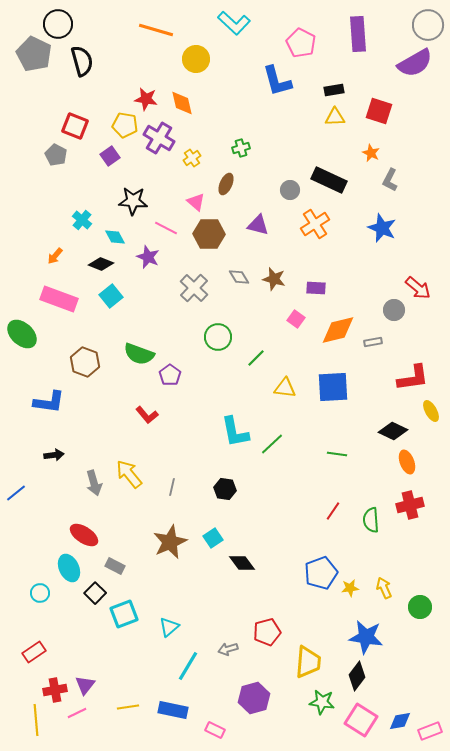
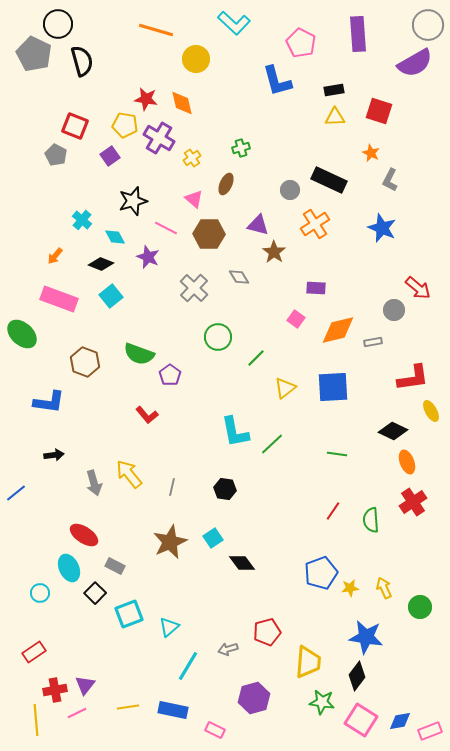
black star at (133, 201): rotated 20 degrees counterclockwise
pink triangle at (196, 202): moved 2 px left, 3 px up
brown star at (274, 279): moved 27 px up; rotated 20 degrees clockwise
yellow triangle at (285, 388): rotated 45 degrees counterclockwise
red cross at (410, 505): moved 3 px right, 3 px up; rotated 20 degrees counterclockwise
cyan square at (124, 614): moved 5 px right
